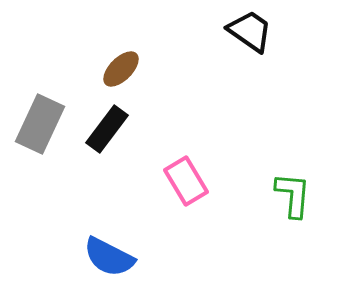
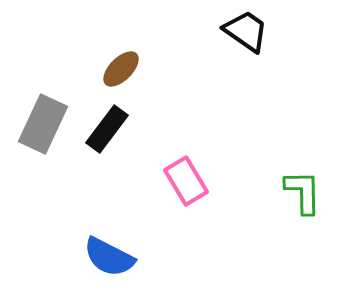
black trapezoid: moved 4 px left
gray rectangle: moved 3 px right
green L-shape: moved 10 px right, 3 px up; rotated 6 degrees counterclockwise
